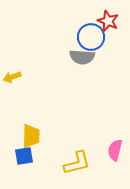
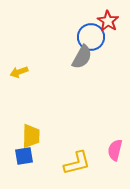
red star: rotated 10 degrees clockwise
gray semicircle: rotated 65 degrees counterclockwise
yellow arrow: moved 7 px right, 5 px up
